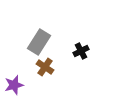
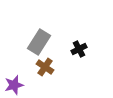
black cross: moved 2 px left, 2 px up
